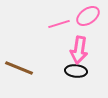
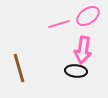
pink arrow: moved 4 px right
brown line: rotated 52 degrees clockwise
